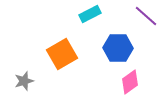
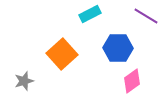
purple line: rotated 10 degrees counterclockwise
orange square: rotated 12 degrees counterclockwise
pink diamond: moved 2 px right, 1 px up
